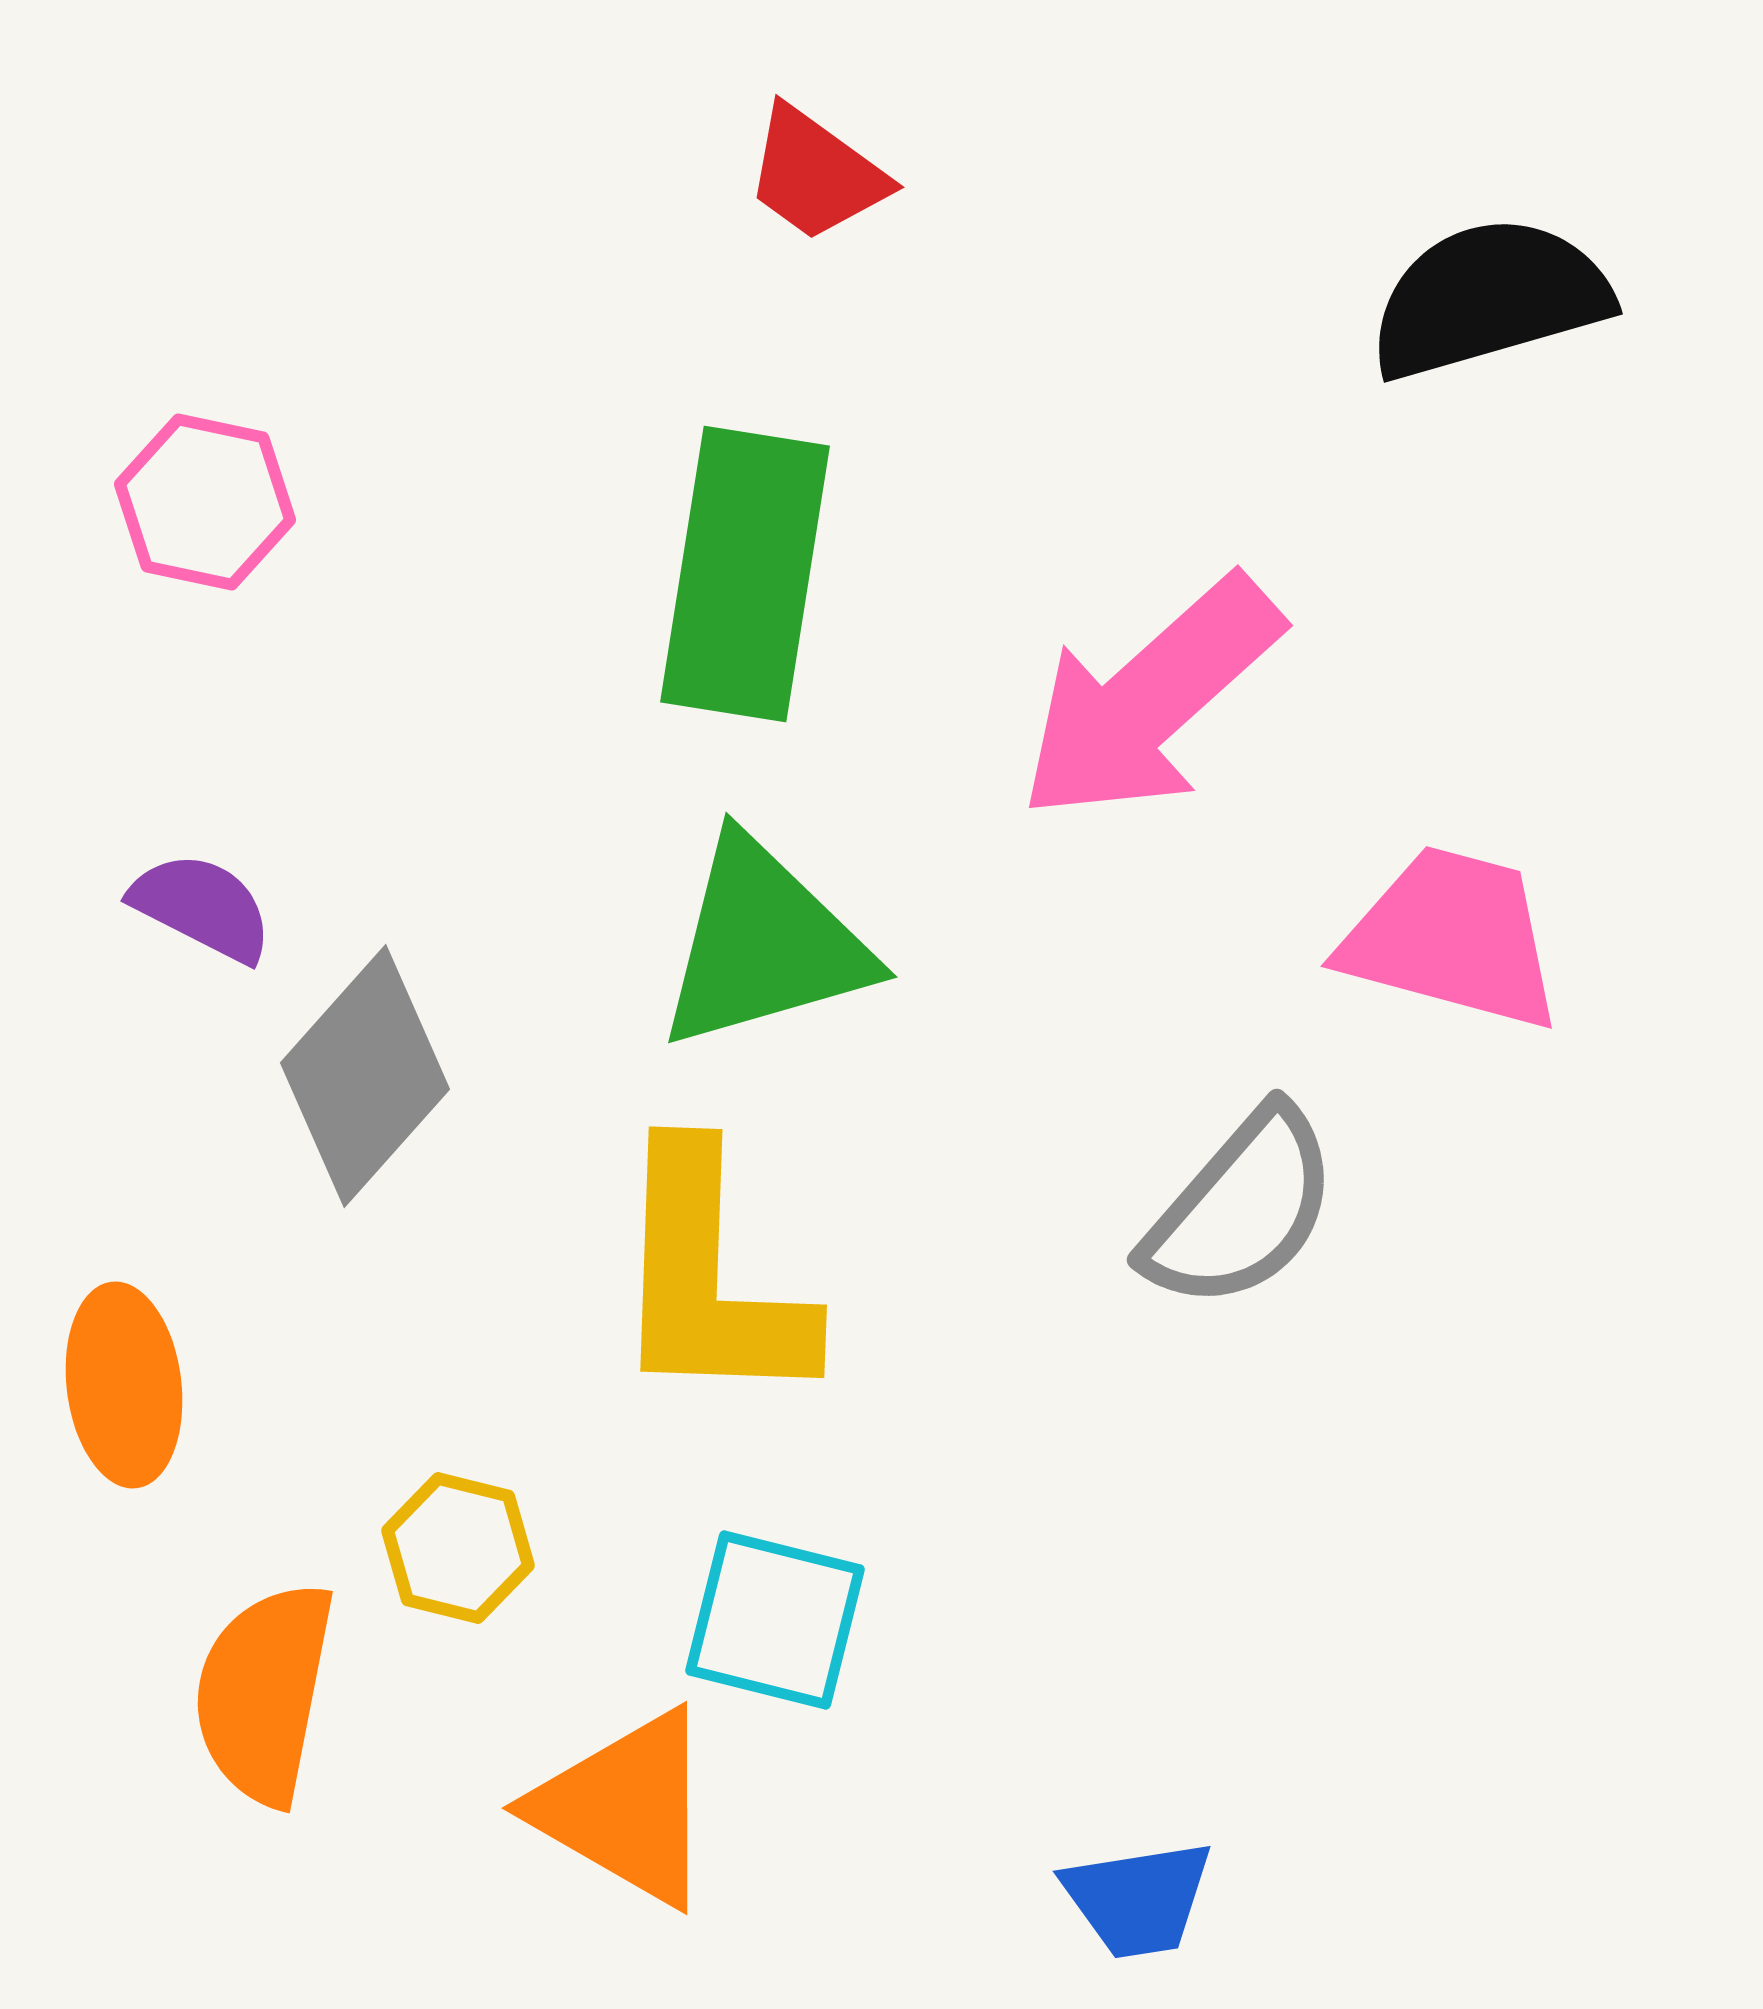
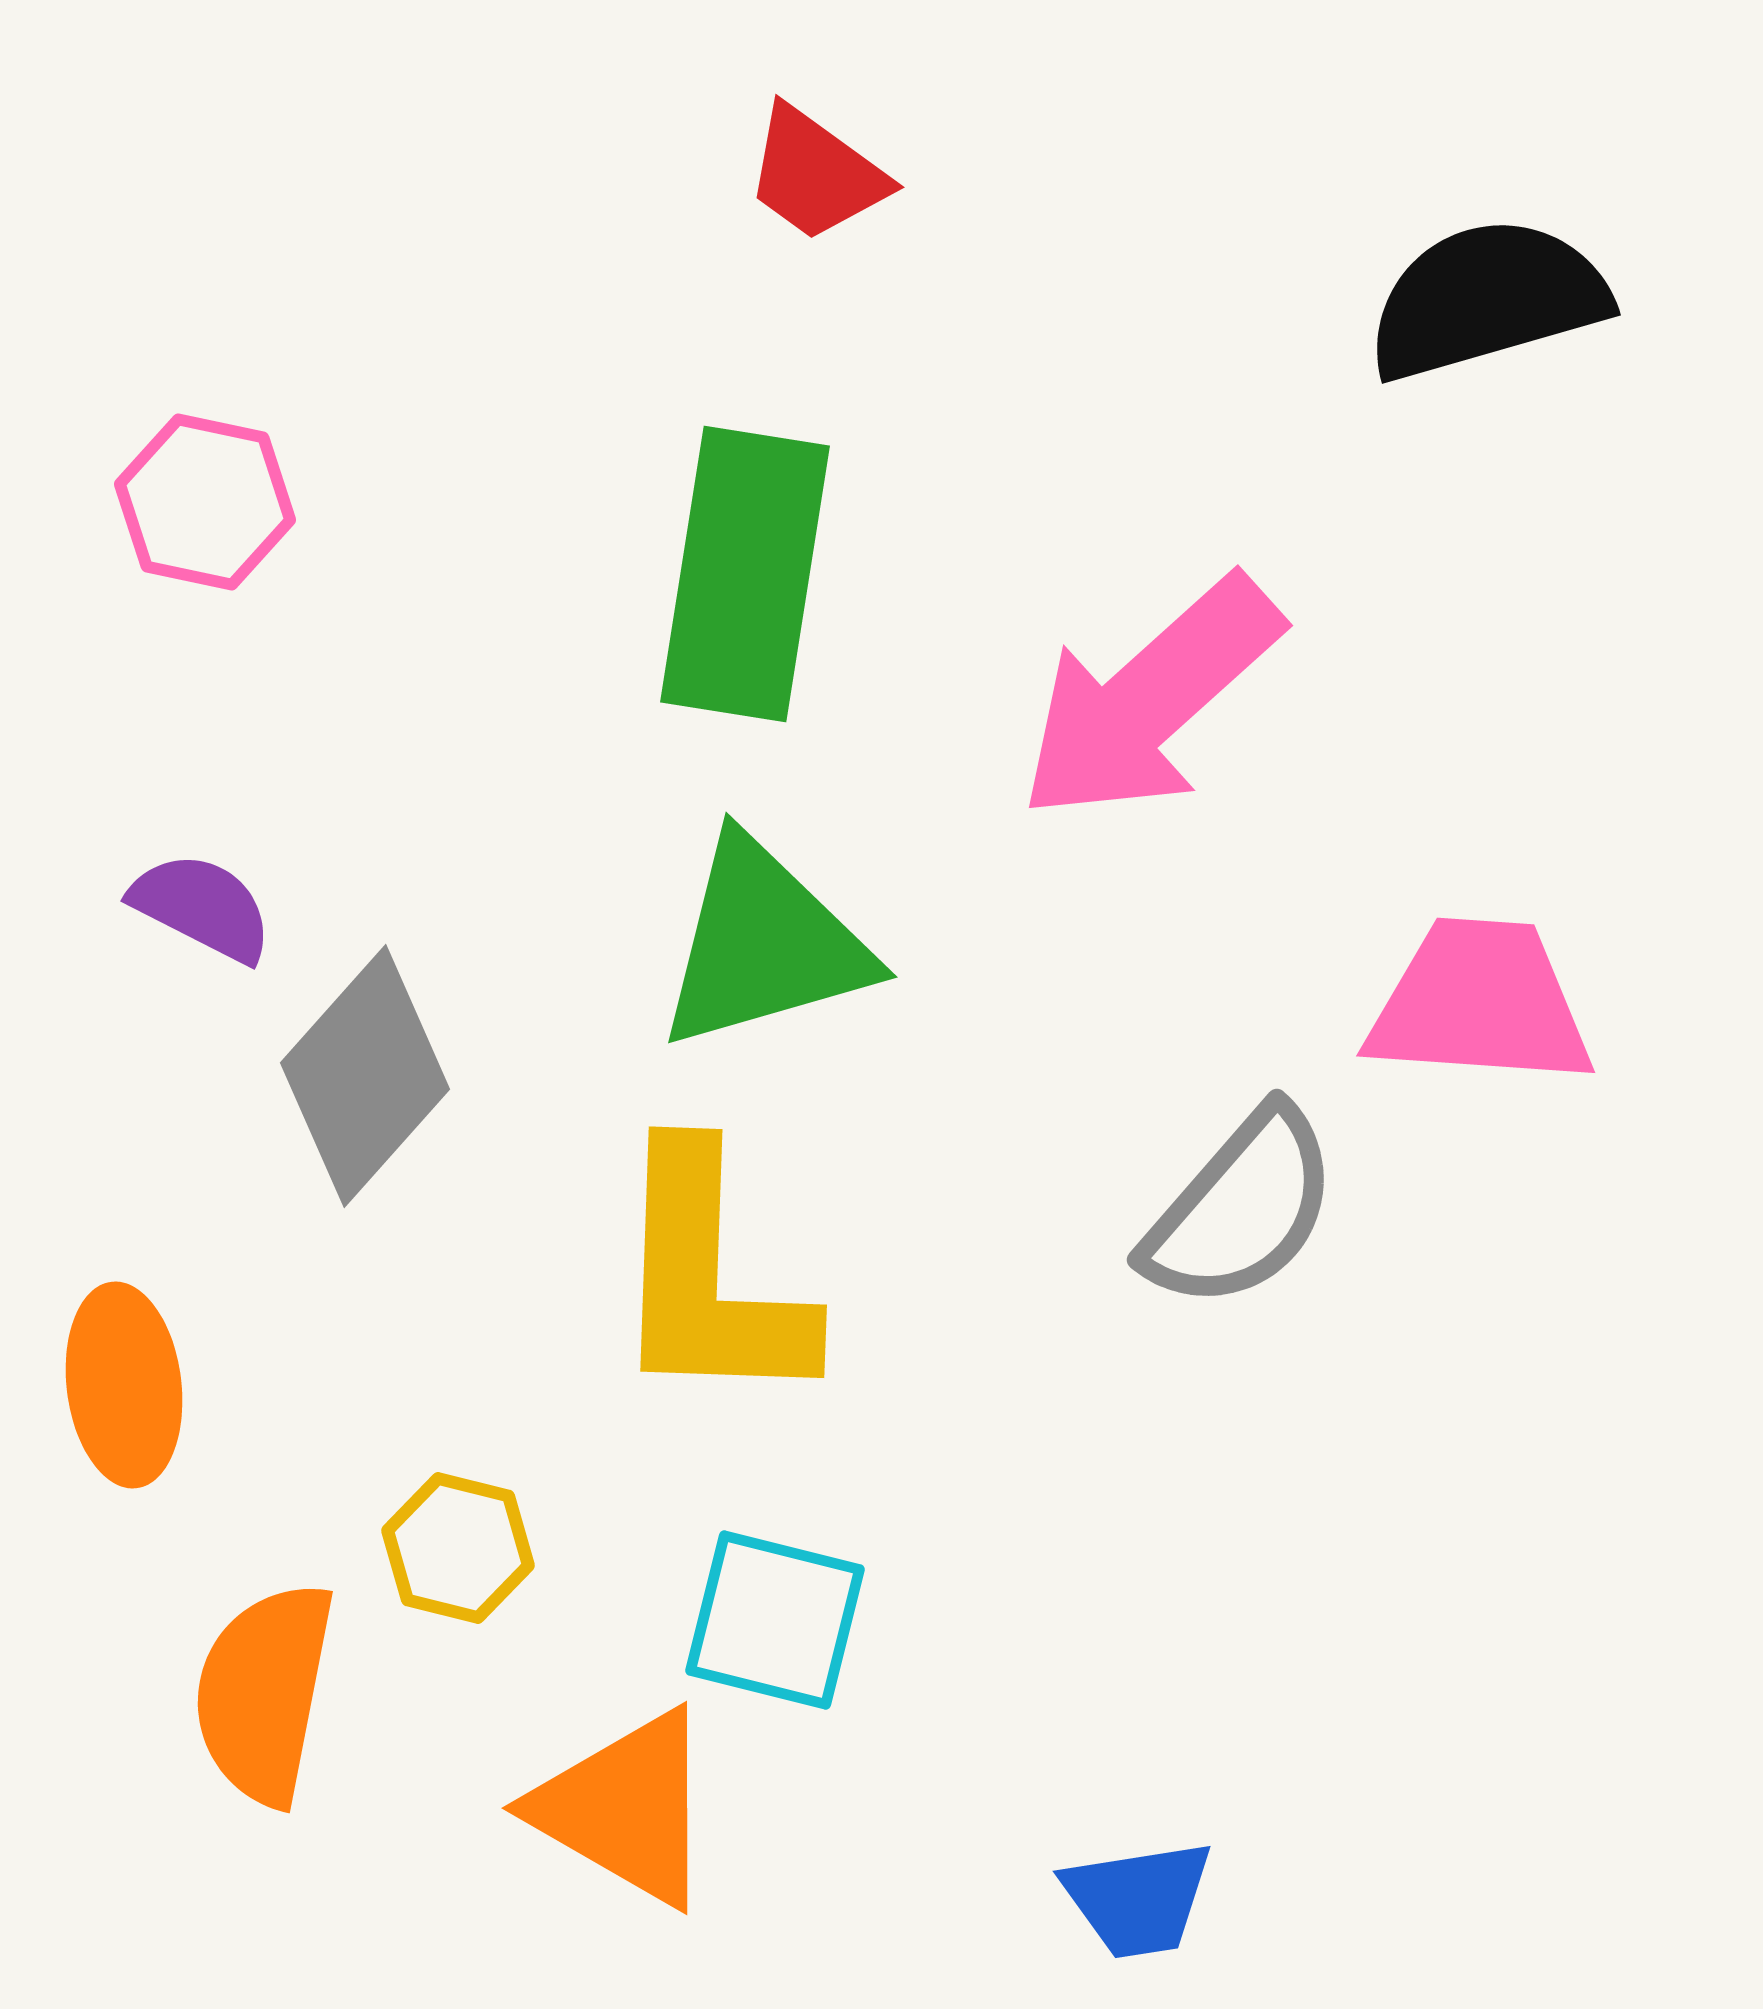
black semicircle: moved 2 px left, 1 px down
pink trapezoid: moved 28 px right, 65 px down; rotated 11 degrees counterclockwise
